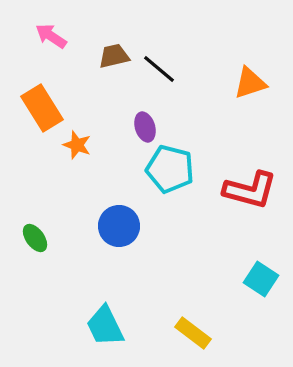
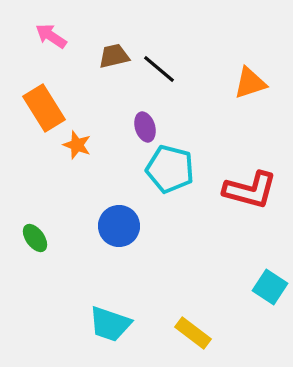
orange rectangle: moved 2 px right
cyan square: moved 9 px right, 8 px down
cyan trapezoid: moved 5 px right, 2 px up; rotated 45 degrees counterclockwise
